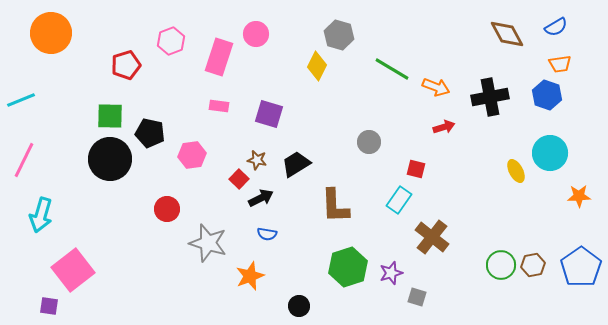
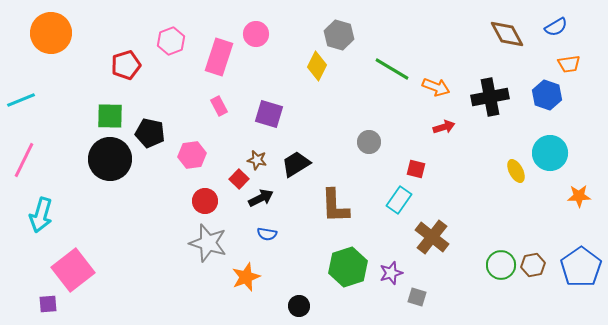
orange trapezoid at (560, 64): moved 9 px right
pink rectangle at (219, 106): rotated 54 degrees clockwise
red circle at (167, 209): moved 38 px right, 8 px up
orange star at (250, 276): moved 4 px left, 1 px down
purple square at (49, 306): moved 1 px left, 2 px up; rotated 12 degrees counterclockwise
